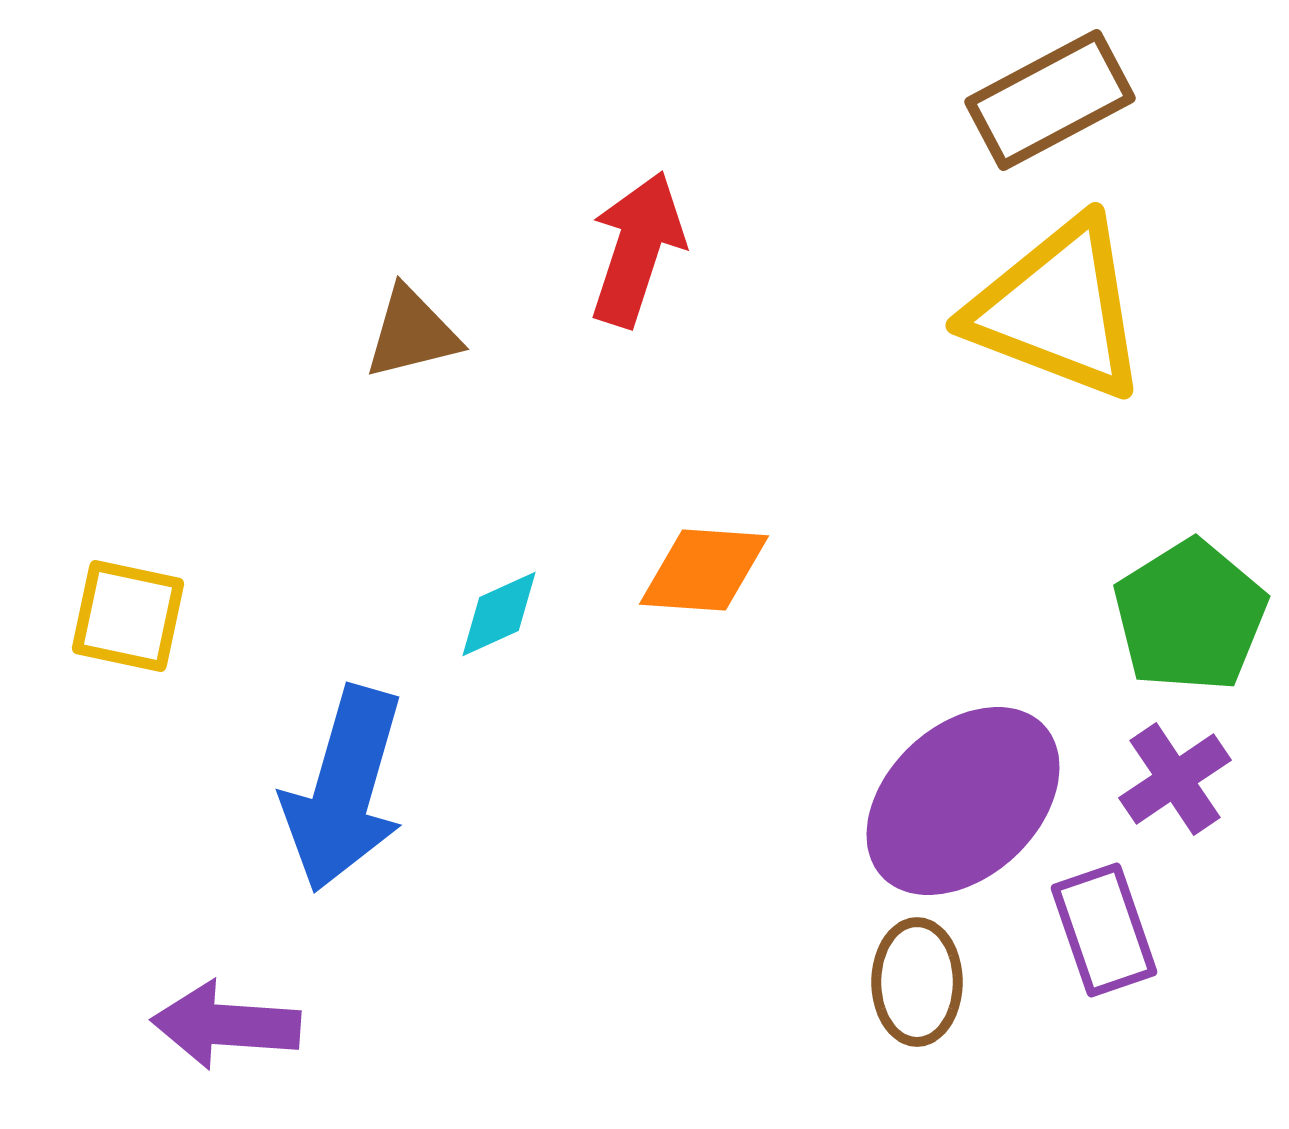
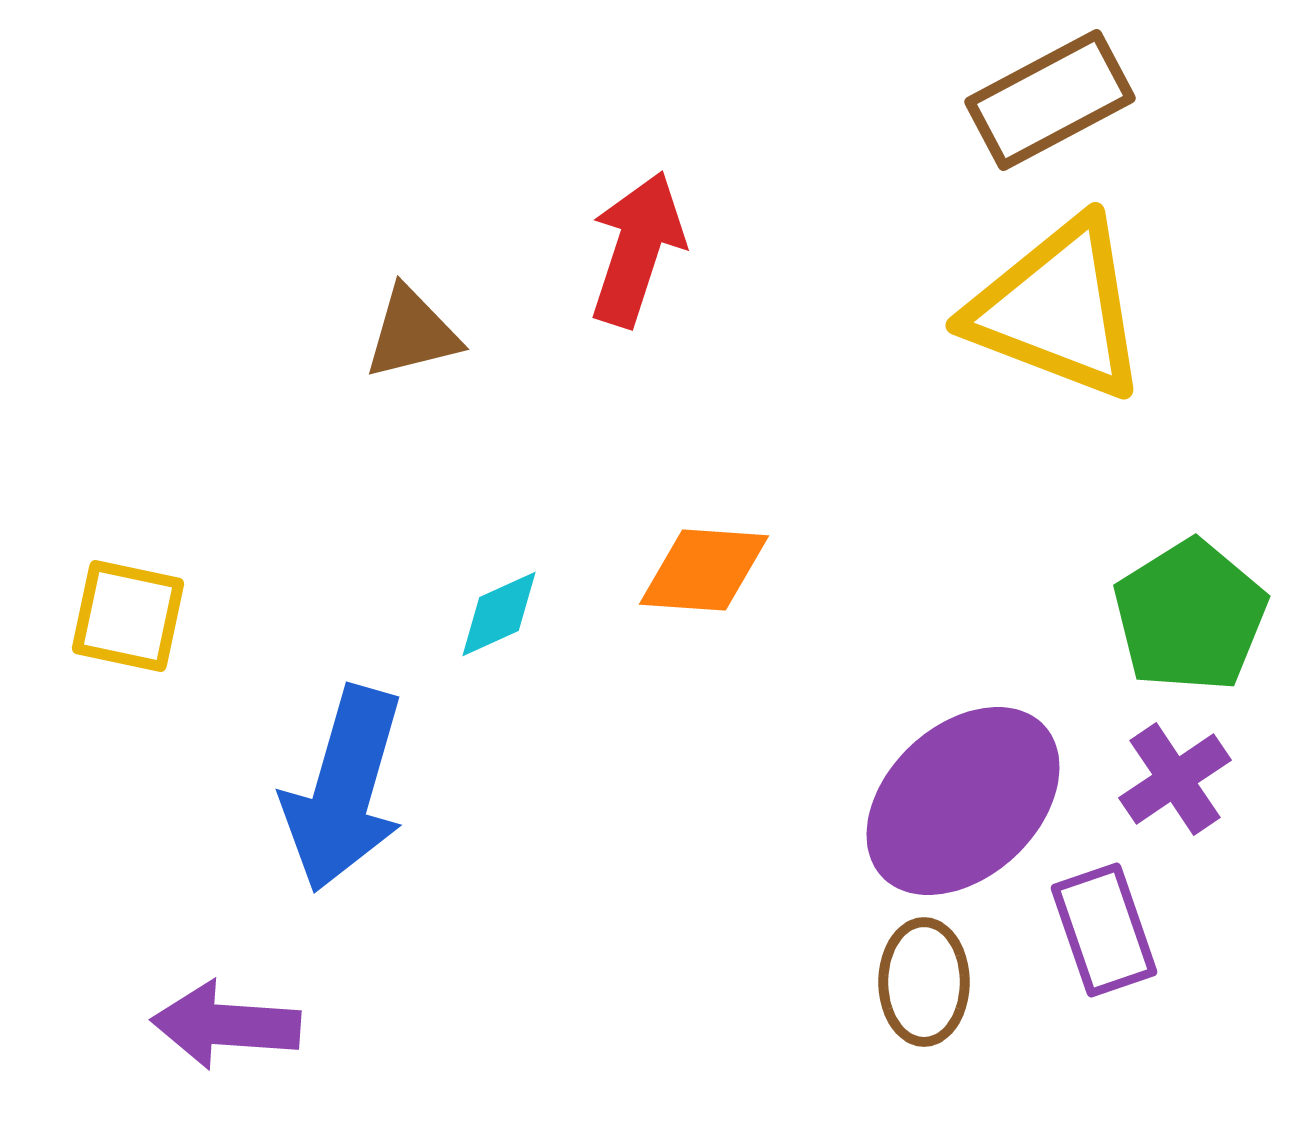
brown ellipse: moved 7 px right
